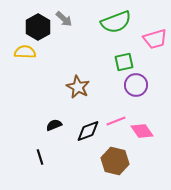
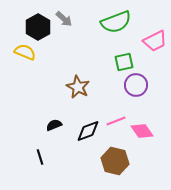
pink trapezoid: moved 2 px down; rotated 10 degrees counterclockwise
yellow semicircle: rotated 20 degrees clockwise
